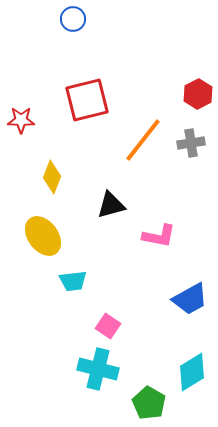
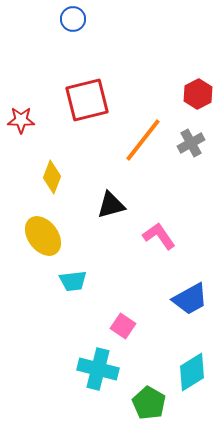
gray cross: rotated 20 degrees counterclockwise
pink L-shape: rotated 136 degrees counterclockwise
pink square: moved 15 px right
